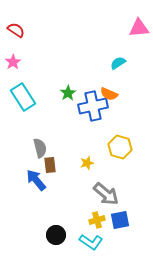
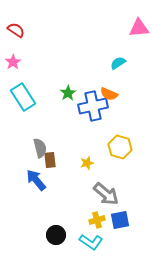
brown rectangle: moved 5 px up
